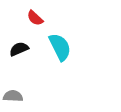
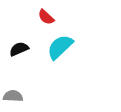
red semicircle: moved 11 px right, 1 px up
cyan semicircle: rotated 108 degrees counterclockwise
